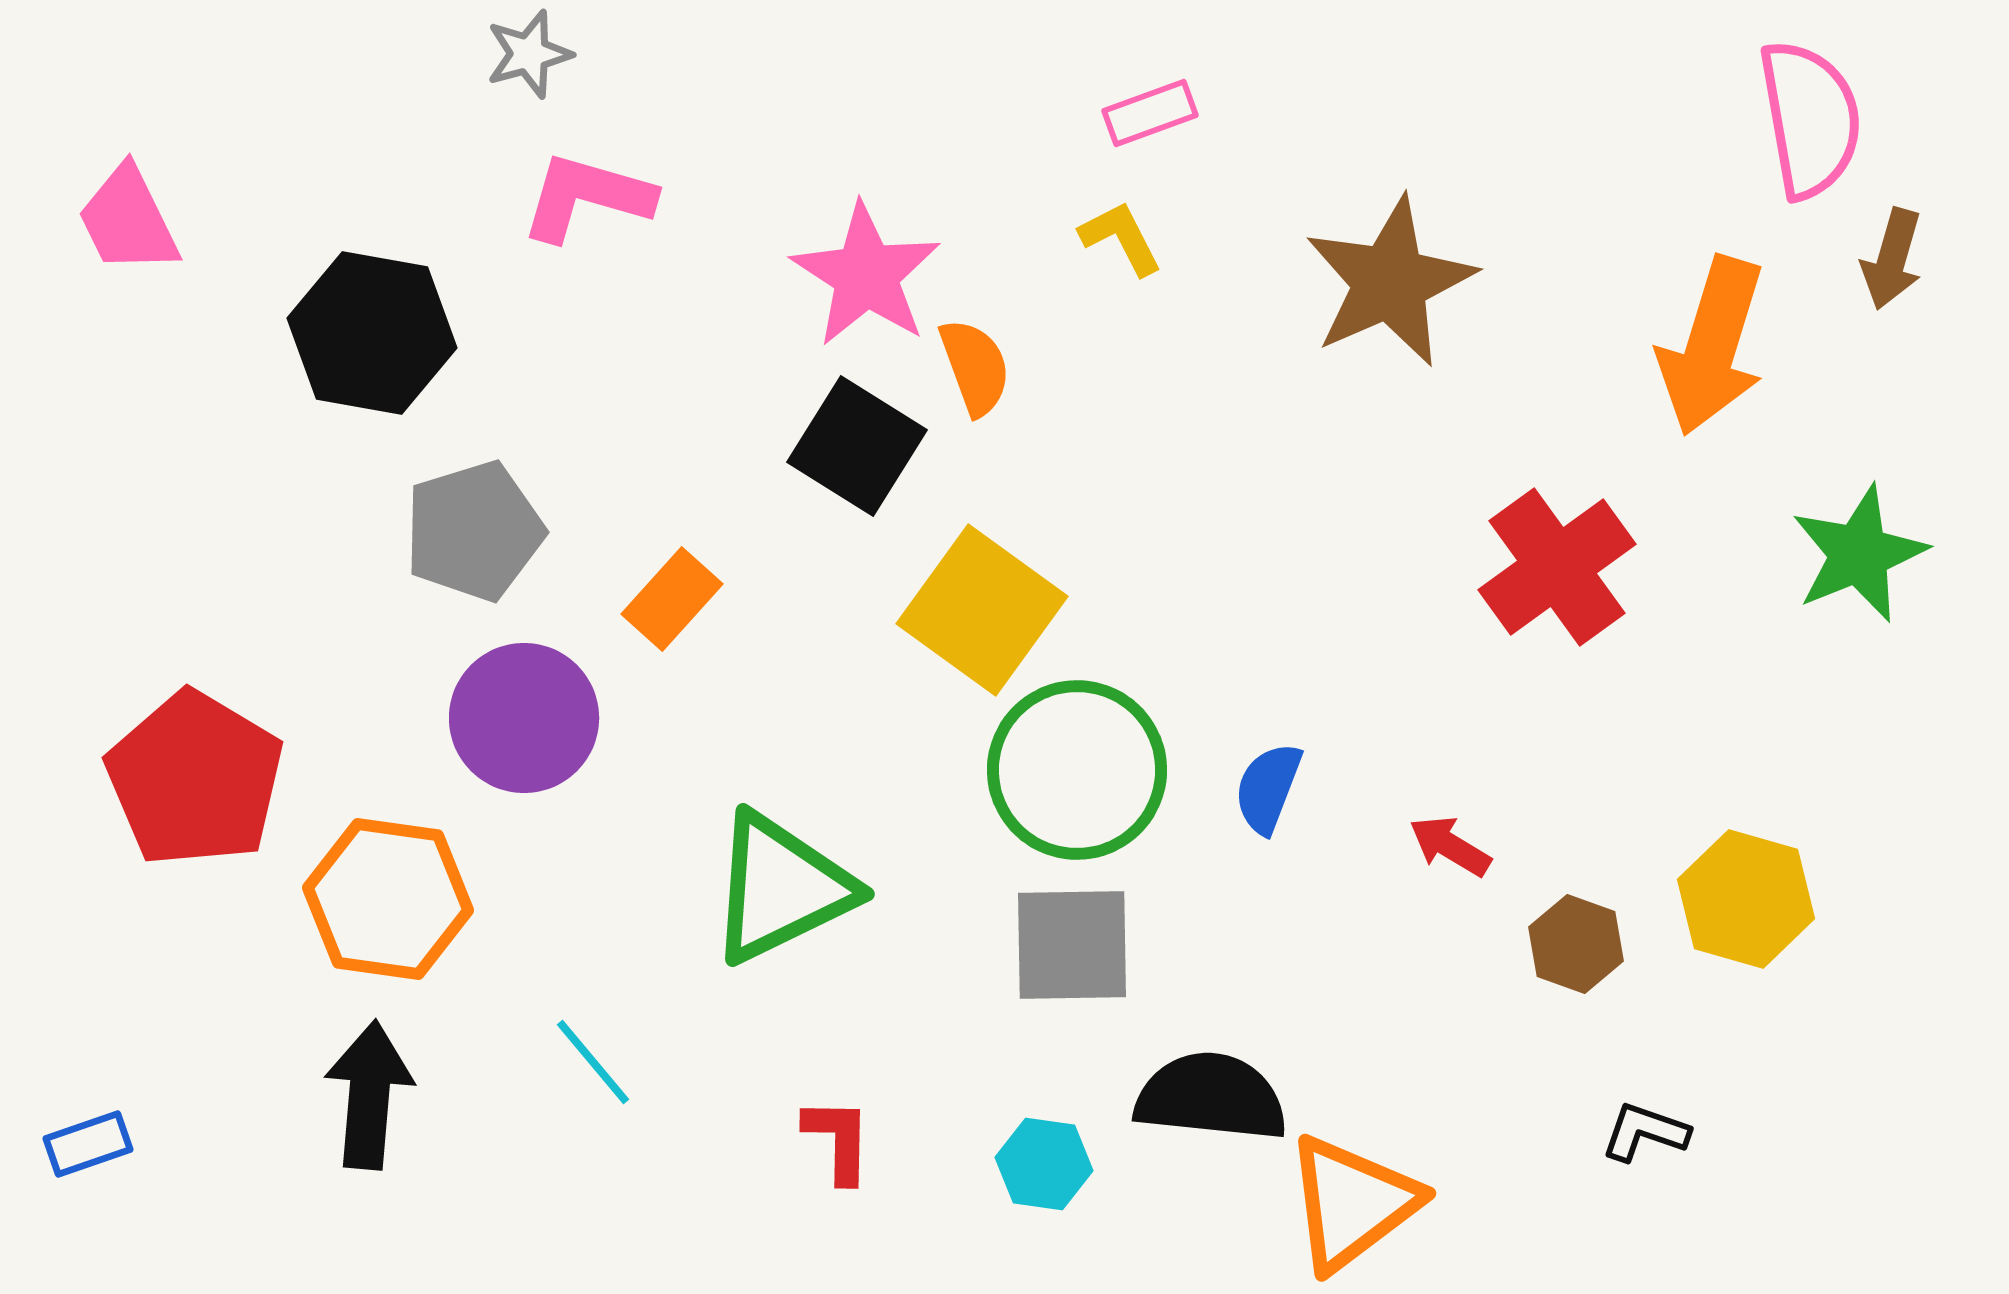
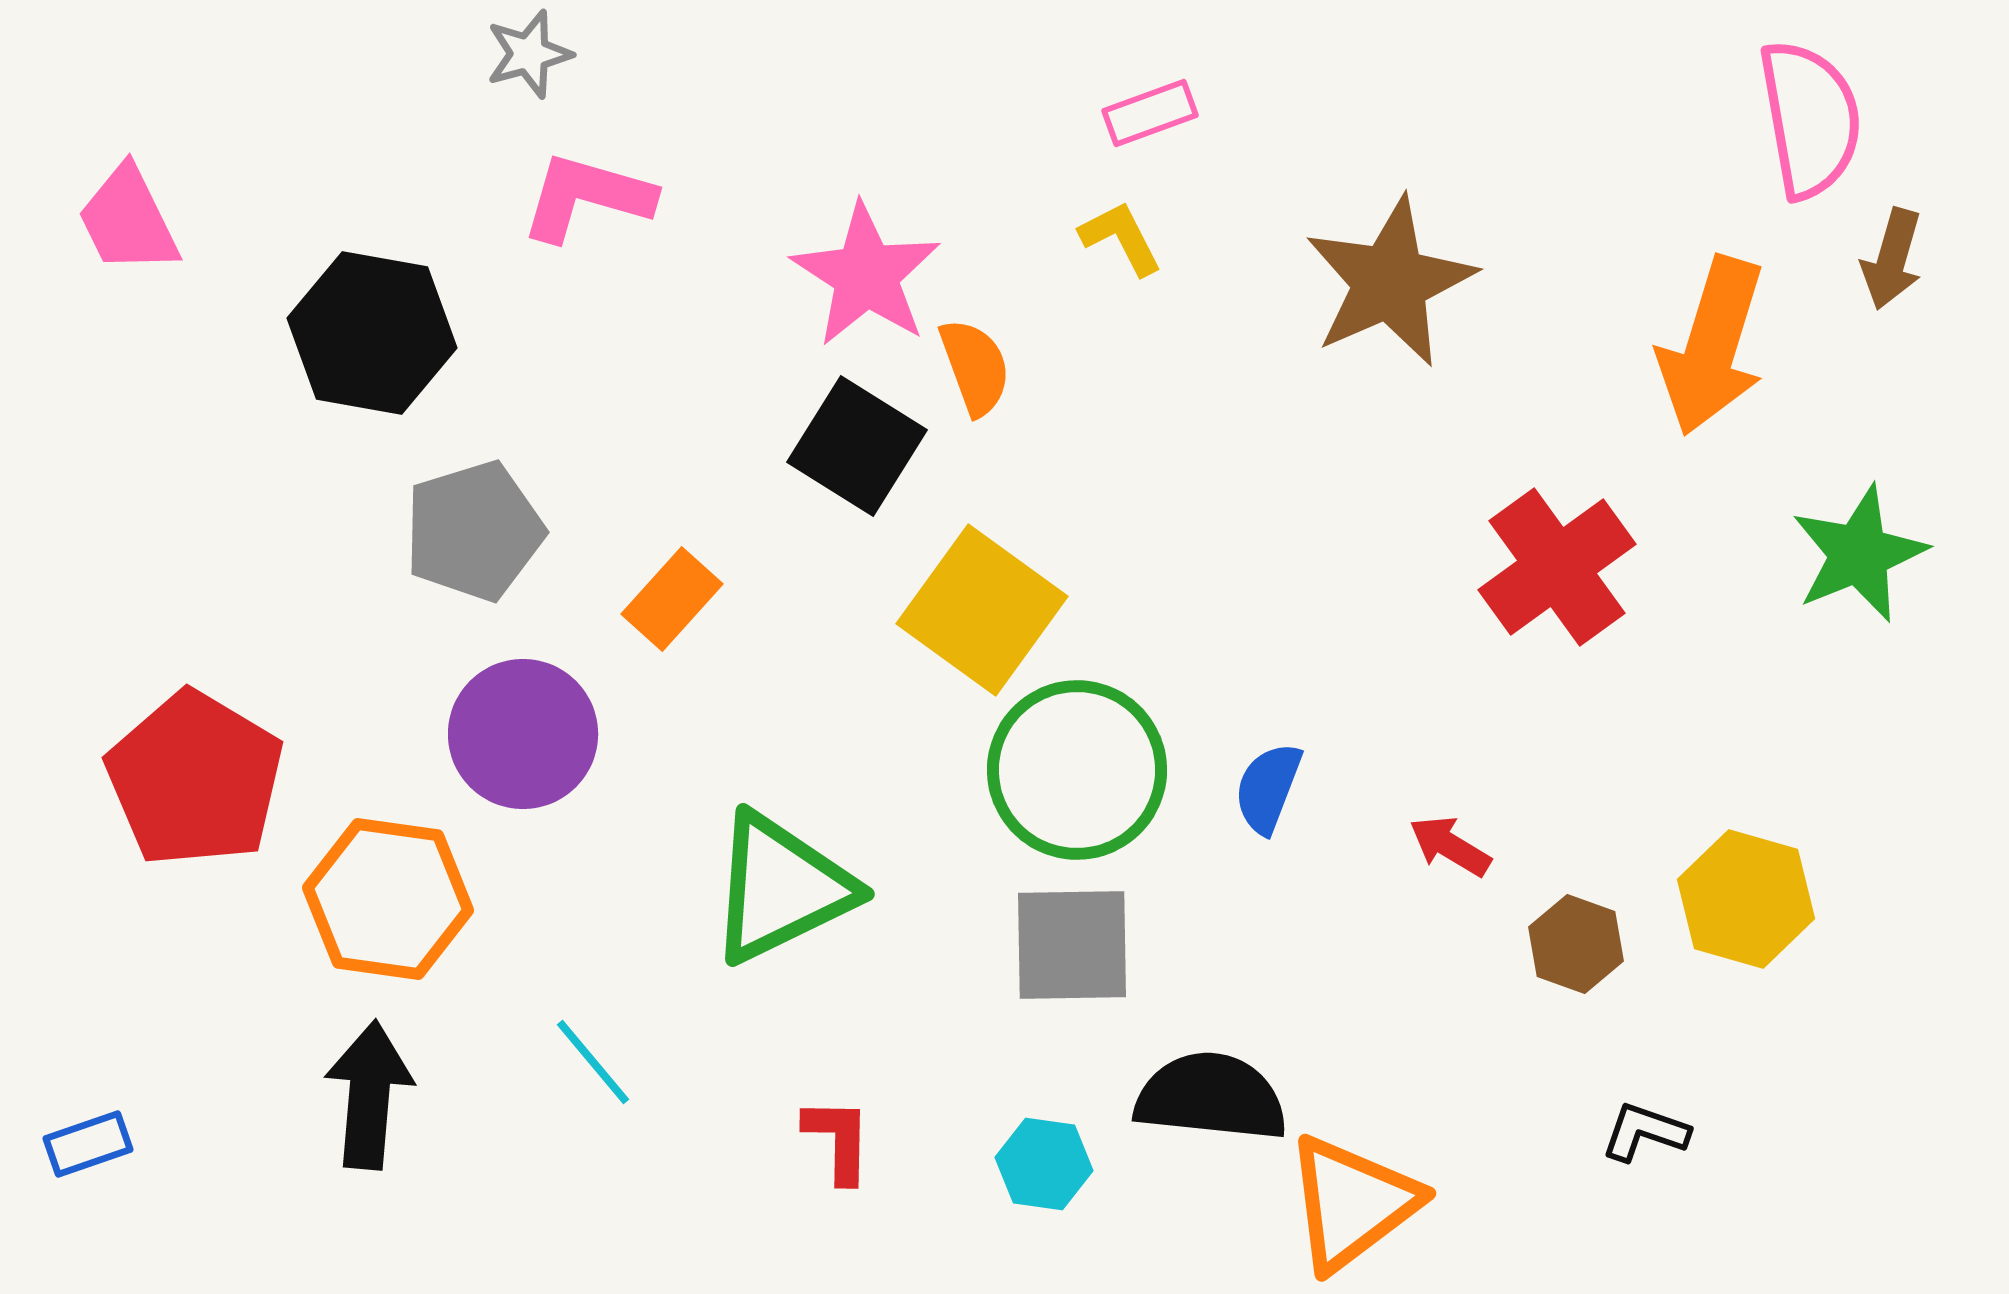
purple circle: moved 1 px left, 16 px down
